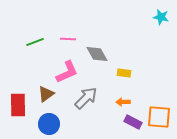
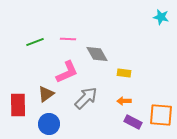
orange arrow: moved 1 px right, 1 px up
orange square: moved 2 px right, 2 px up
